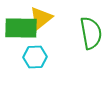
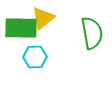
yellow triangle: moved 2 px right
green semicircle: moved 1 px right
